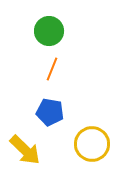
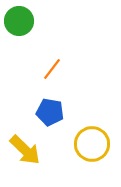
green circle: moved 30 px left, 10 px up
orange line: rotated 15 degrees clockwise
